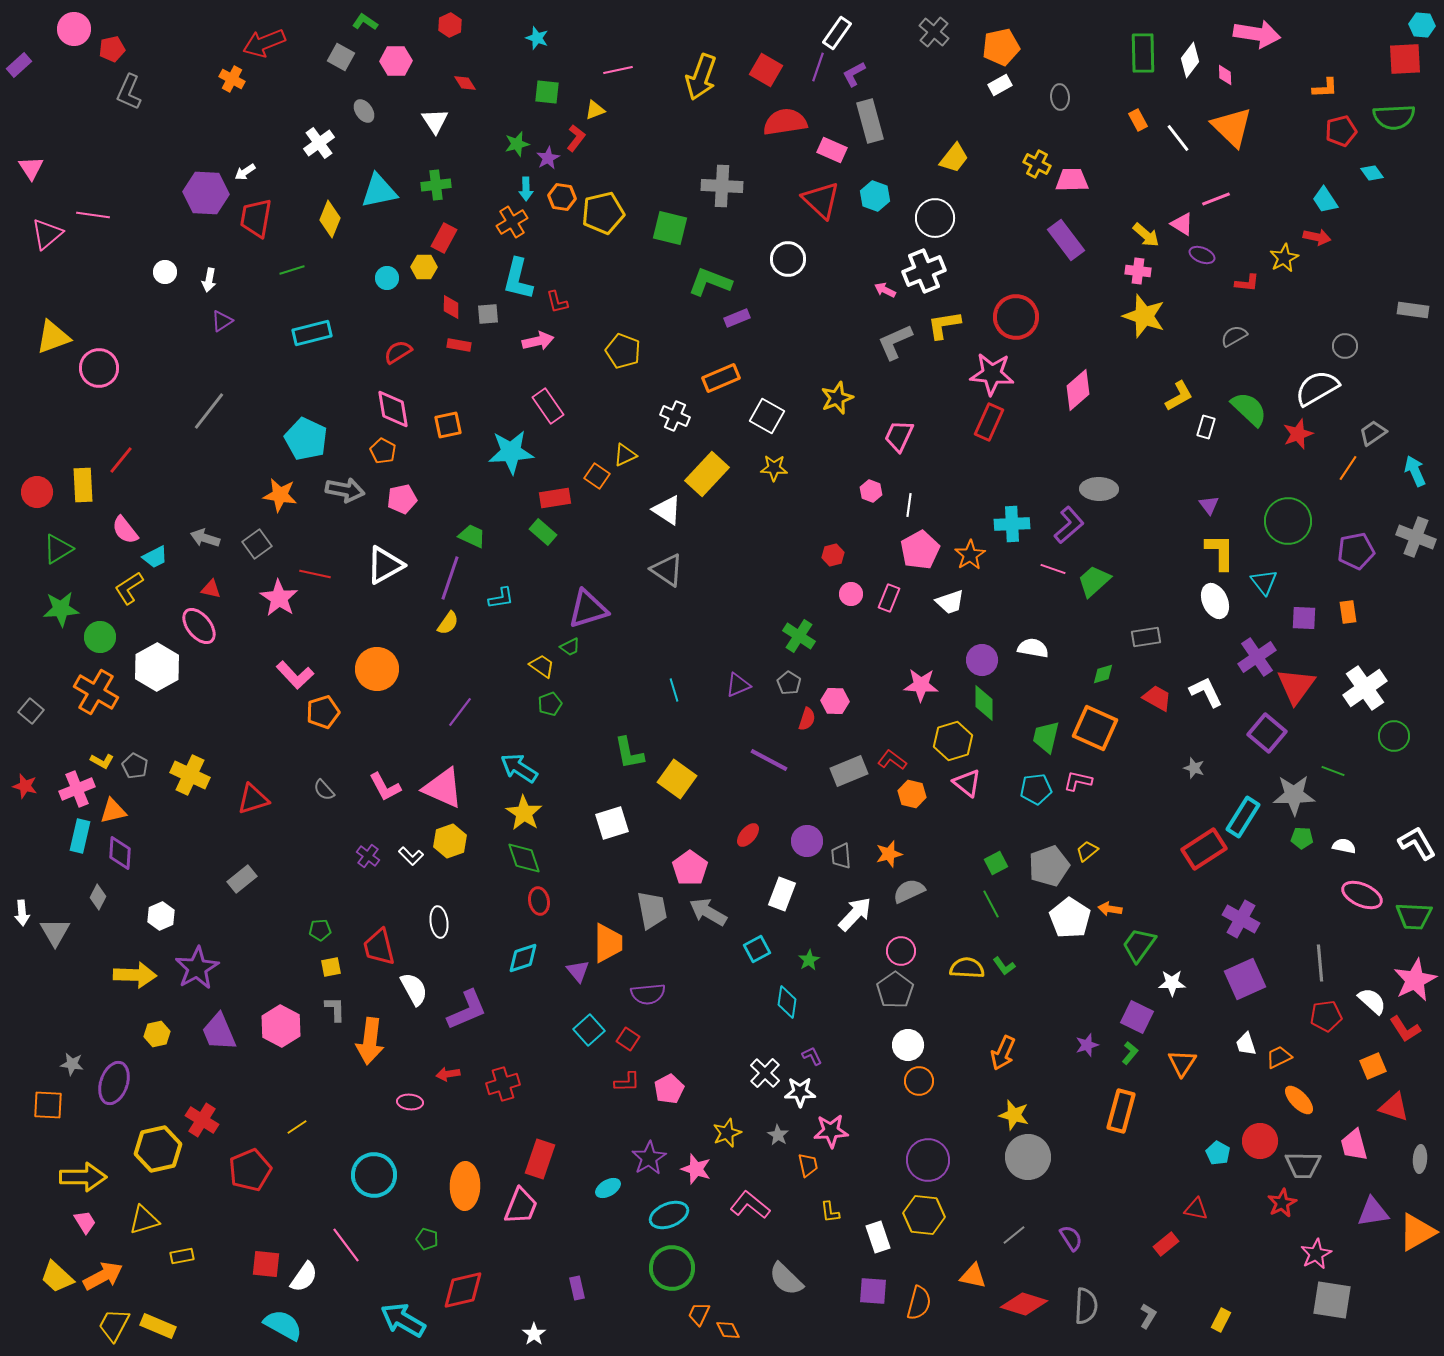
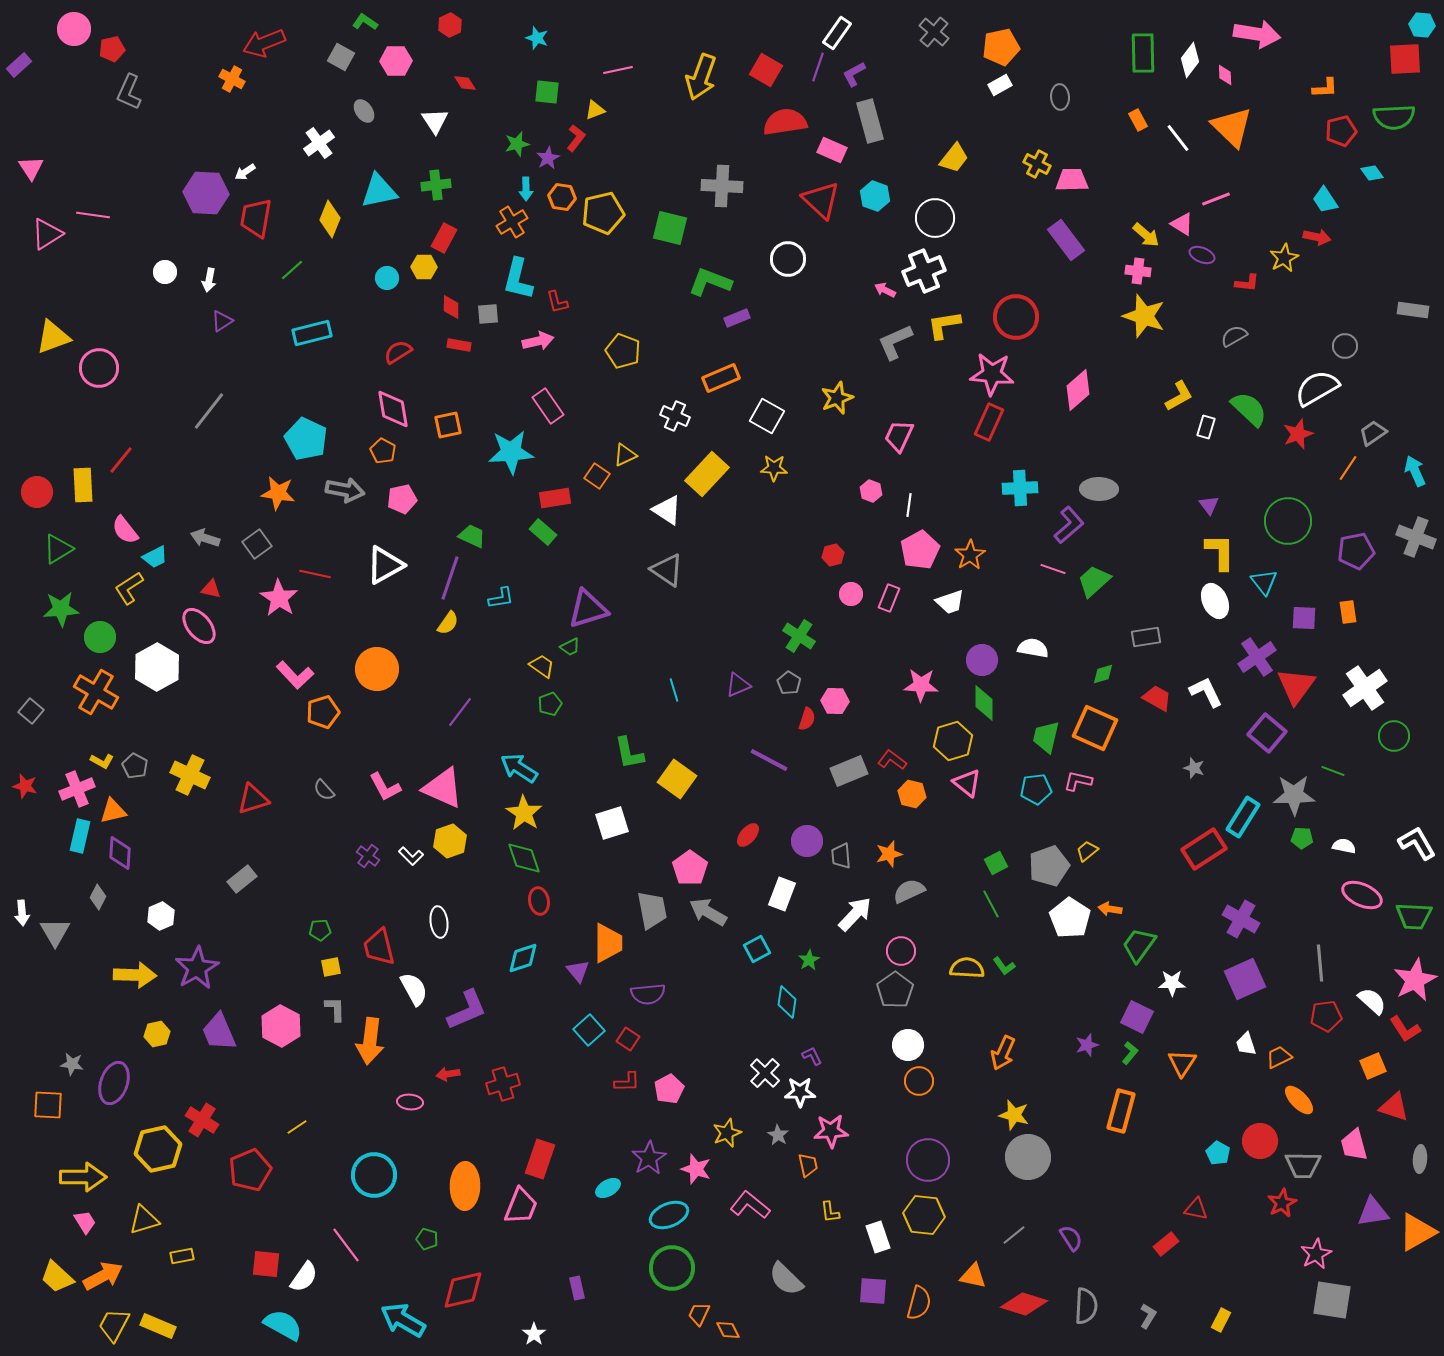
pink triangle at (47, 234): rotated 8 degrees clockwise
green line at (292, 270): rotated 25 degrees counterclockwise
orange star at (280, 495): moved 2 px left, 2 px up
cyan cross at (1012, 524): moved 8 px right, 36 px up
